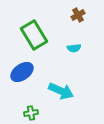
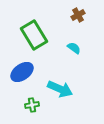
cyan semicircle: rotated 136 degrees counterclockwise
cyan arrow: moved 1 px left, 2 px up
green cross: moved 1 px right, 8 px up
